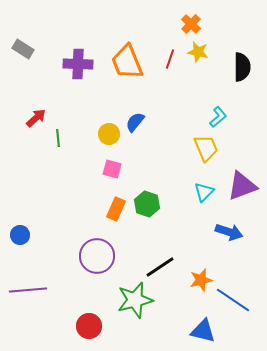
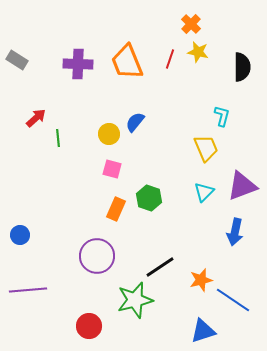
gray rectangle: moved 6 px left, 11 px down
cyan L-shape: moved 4 px right, 1 px up; rotated 35 degrees counterclockwise
green hexagon: moved 2 px right, 6 px up
blue arrow: moved 6 px right; rotated 84 degrees clockwise
blue triangle: rotated 32 degrees counterclockwise
